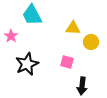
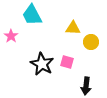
black star: moved 15 px right; rotated 20 degrees counterclockwise
black arrow: moved 4 px right
